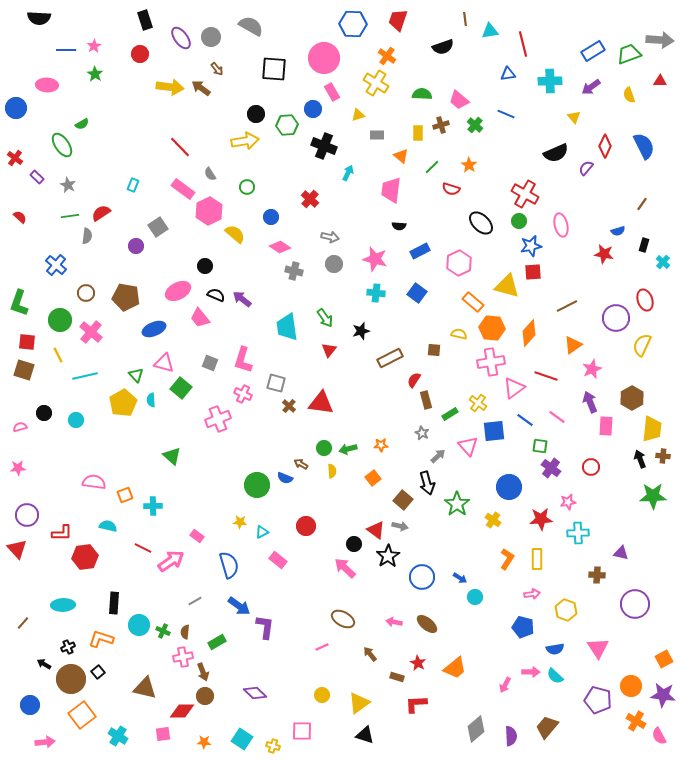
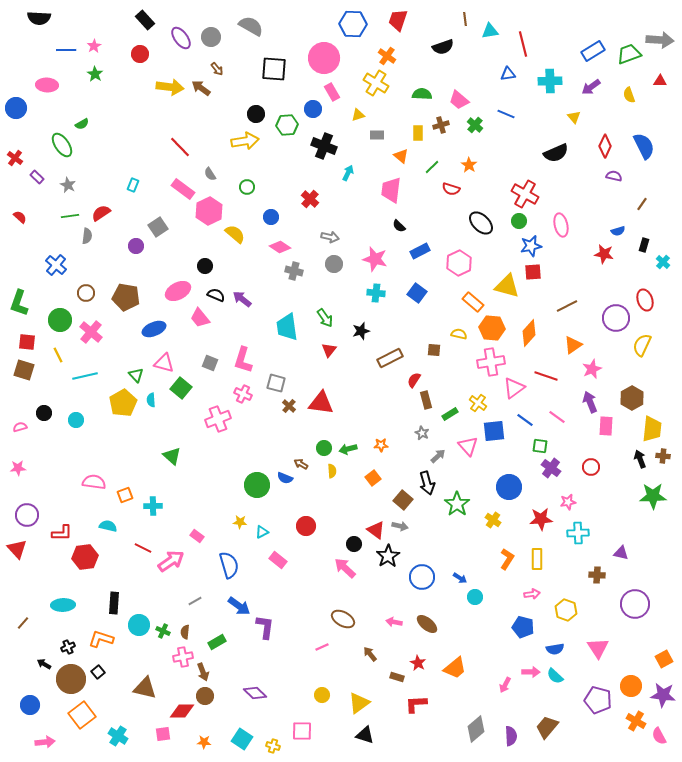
black rectangle at (145, 20): rotated 24 degrees counterclockwise
purple semicircle at (586, 168): moved 28 px right, 8 px down; rotated 63 degrees clockwise
black semicircle at (399, 226): rotated 40 degrees clockwise
